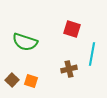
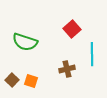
red square: rotated 30 degrees clockwise
cyan line: rotated 10 degrees counterclockwise
brown cross: moved 2 px left
